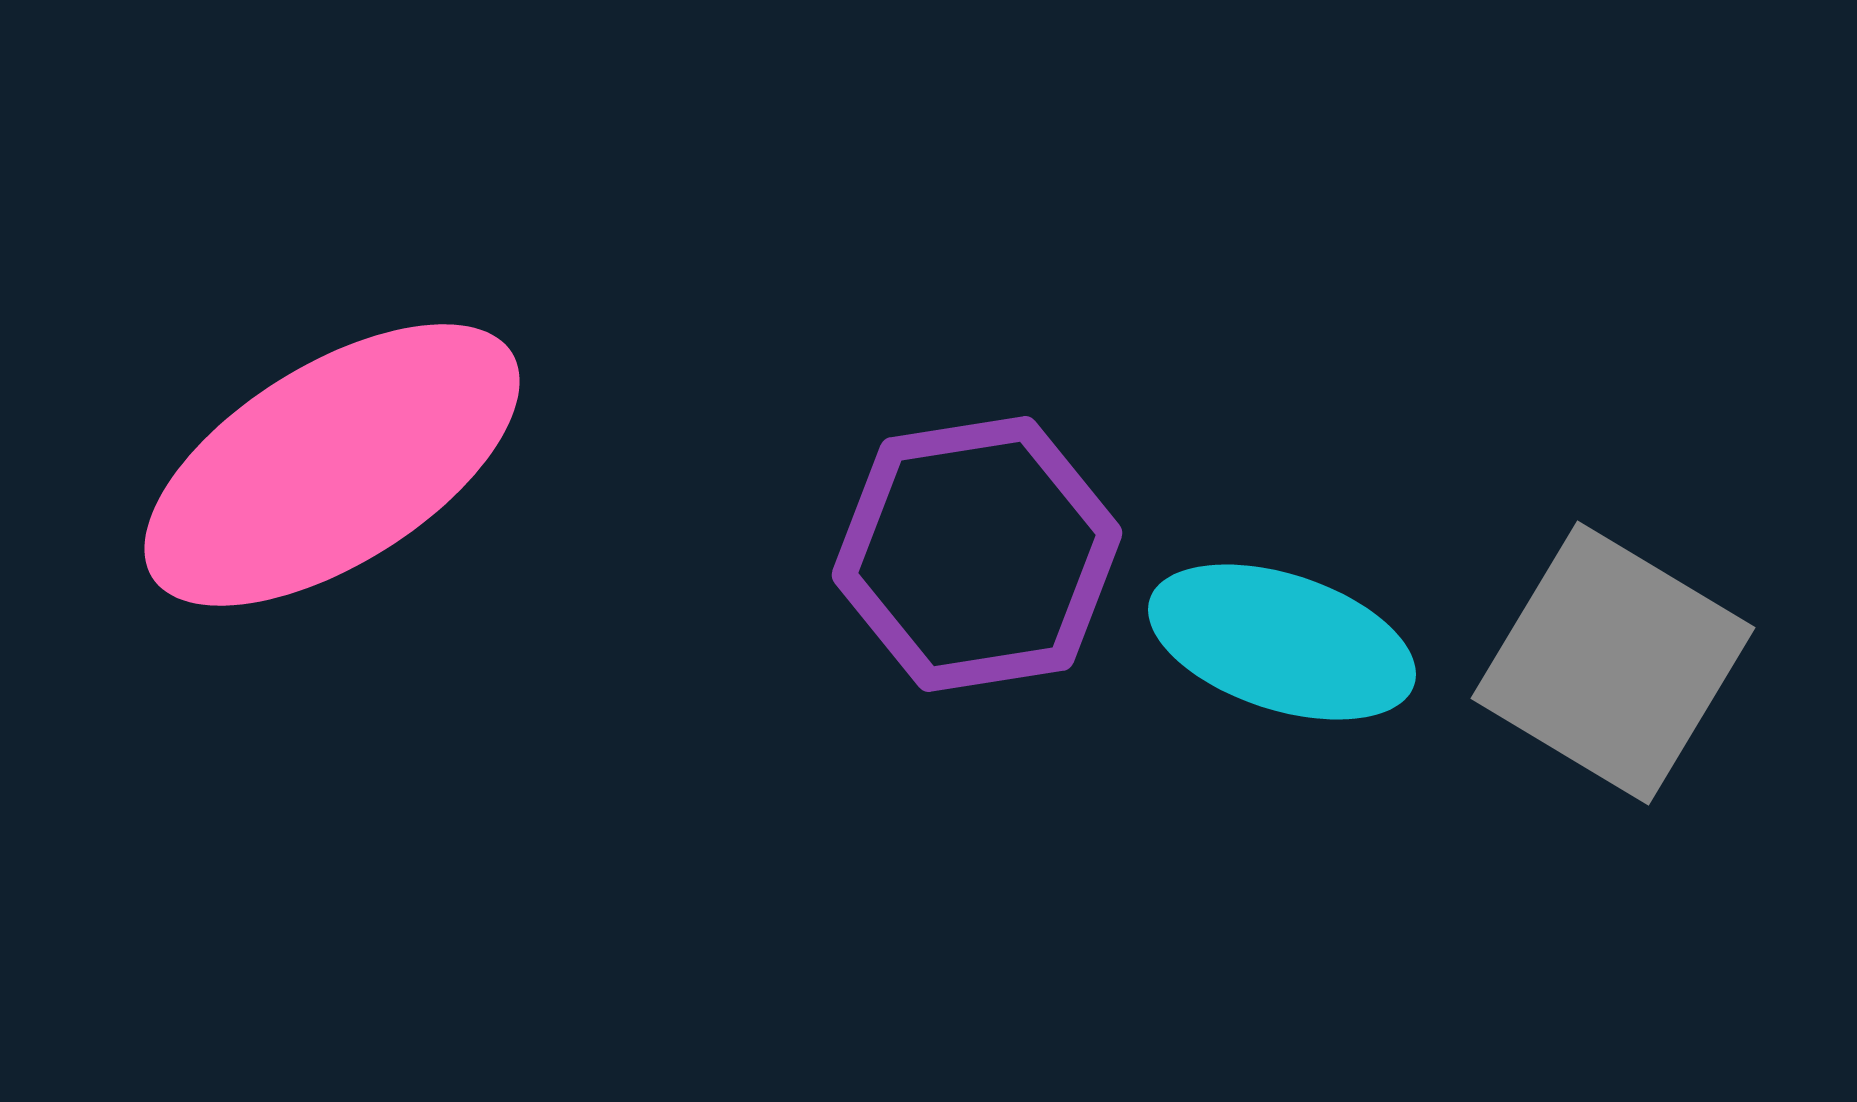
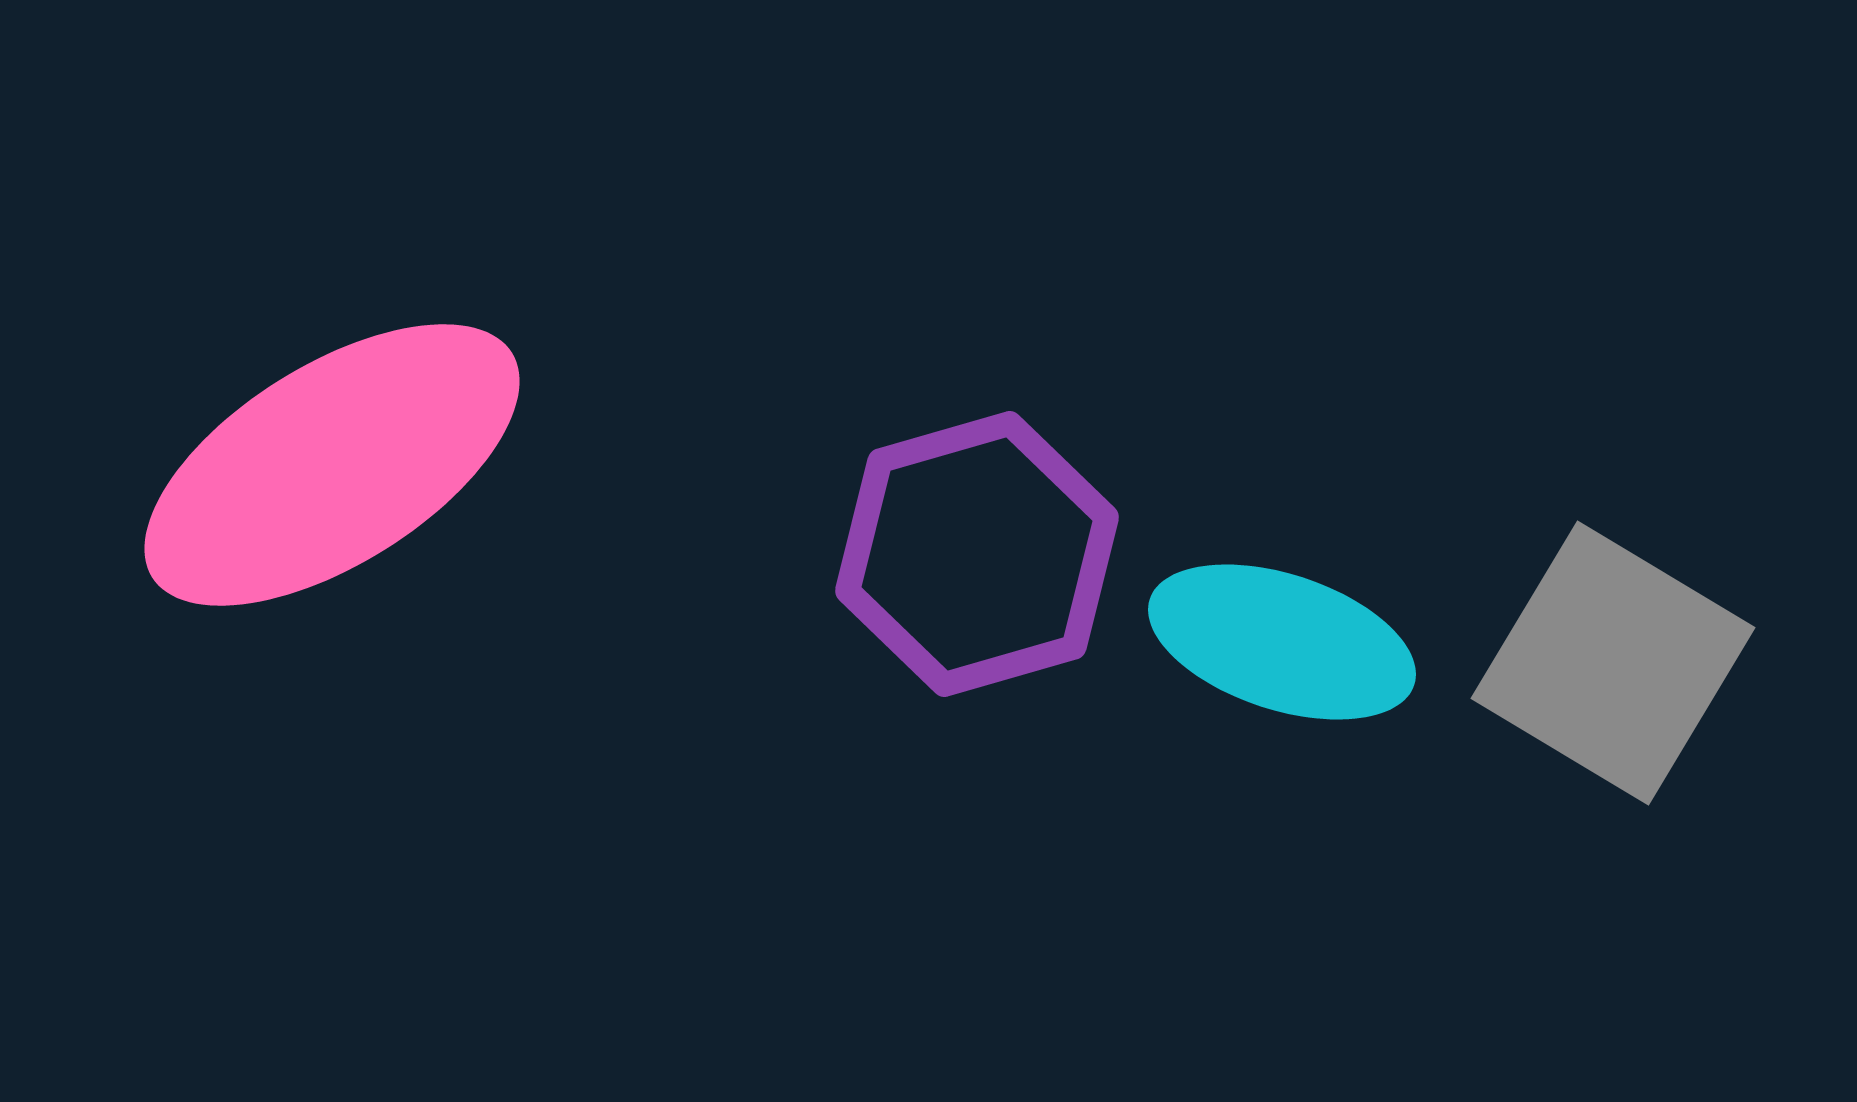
purple hexagon: rotated 7 degrees counterclockwise
